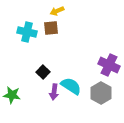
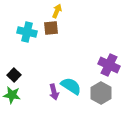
yellow arrow: rotated 136 degrees clockwise
black square: moved 29 px left, 3 px down
purple arrow: rotated 21 degrees counterclockwise
